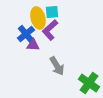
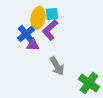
cyan square: moved 2 px down
yellow ellipse: rotated 25 degrees clockwise
